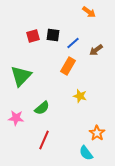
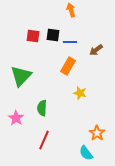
orange arrow: moved 18 px left, 2 px up; rotated 144 degrees counterclockwise
red square: rotated 24 degrees clockwise
blue line: moved 3 px left, 1 px up; rotated 40 degrees clockwise
yellow star: moved 3 px up
green semicircle: rotated 133 degrees clockwise
pink star: rotated 28 degrees clockwise
